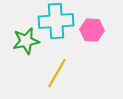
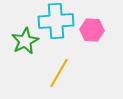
green star: moved 1 px left; rotated 16 degrees counterclockwise
yellow line: moved 2 px right
